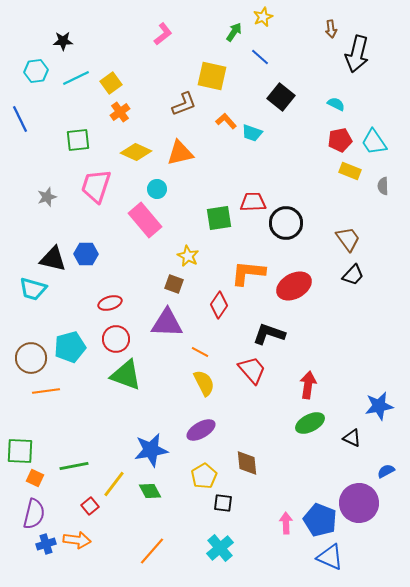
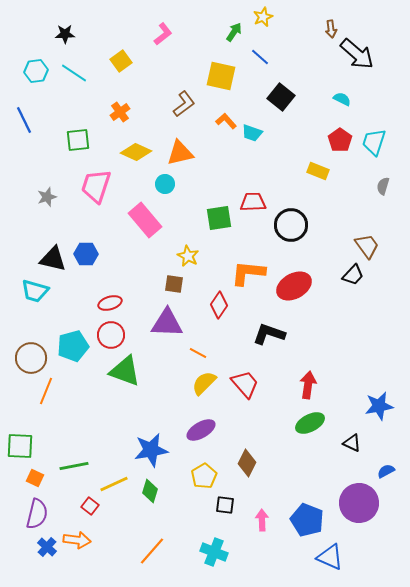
black star at (63, 41): moved 2 px right, 7 px up
black arrow at (357, 54): rotated 63 degrees counterclockwise
yellow square at (212, 76): moved 9 px right
cyan line at (76, 78): moved 2 px left, 5 px up; rotated 60 degrees clockwise
yellow square at (111, 83): moved 10 px right, 22 px up
brown L-shape at (184, 104): rotated 16 degrees counterclockwise
cyan semicircle at (336, 104): moved 6 px right, 5 px up
blue line at (20, 119): moved 4 px right, 1 px down
red pentagon at (340, 140): rotated 25 degrees counterclockwise
cyan trapezoid at (374, 142): rotated 52 degrees clockwise
yellow rectangle at (350, 171): moved 32 px left
gray semicircle at (383, 186): rotated 18 degrees clockwise
cyan circle at (157, 189): moved 8 px right, 5 px up
black circle at (286, 223): moved 5 px right, 2 px down
brown trapezoid at (348, 239): moved 19 px right, 7 px down
brown square at (174, 284): rotated 12 degrees counterclockwise
cyan trapezoid at (33, 289): moved 2 px right, 2 px down
red circle at (116, 339): moved 5 px left, 4 px up
cyan pentagon at (70, 347): moved 3 px right, 1 px up
orange line at (200, 352): moved 2 px left, 1 px down
red trapezoid at (252, 370): moved 7 px left, 14 px down
green triangle at (126, 375): moved 1 px left, 4 px up
yellow semicircle at (204, 383): rotated 108 degrees counterclockwise
orange line at (46, 391): rotated 60 degrees counterclockwise
black triangle at (352, 438): moved 5 px down
green square at (20, 451): moved 5 px up
brown diamond at (247, 463): rotated 32 degrees clockwise
yellow line at (114, 484): rotated 28 degrees clockwise
green diamond at (150, 491): rotated 45 degrees clockwise
black square at (223, 503): moved 2 px right, 2 px down
red square at (90, 506): rotated 12 degrees counterclockwise
purple semicircle at (34, 514): moved 3 px right
blue pentagon at (320, 520): moved 13 px left
pink arrow at (286, 523): moved 24 px left, 3 px up
blue cross at (46, 544): moved 1 px right, 3 px down; rotated 30 degrees counterclockwise
cyan cross at (220, 548): moved 6 px left, 4 px down; rotated 28 degrees counterclockwise
